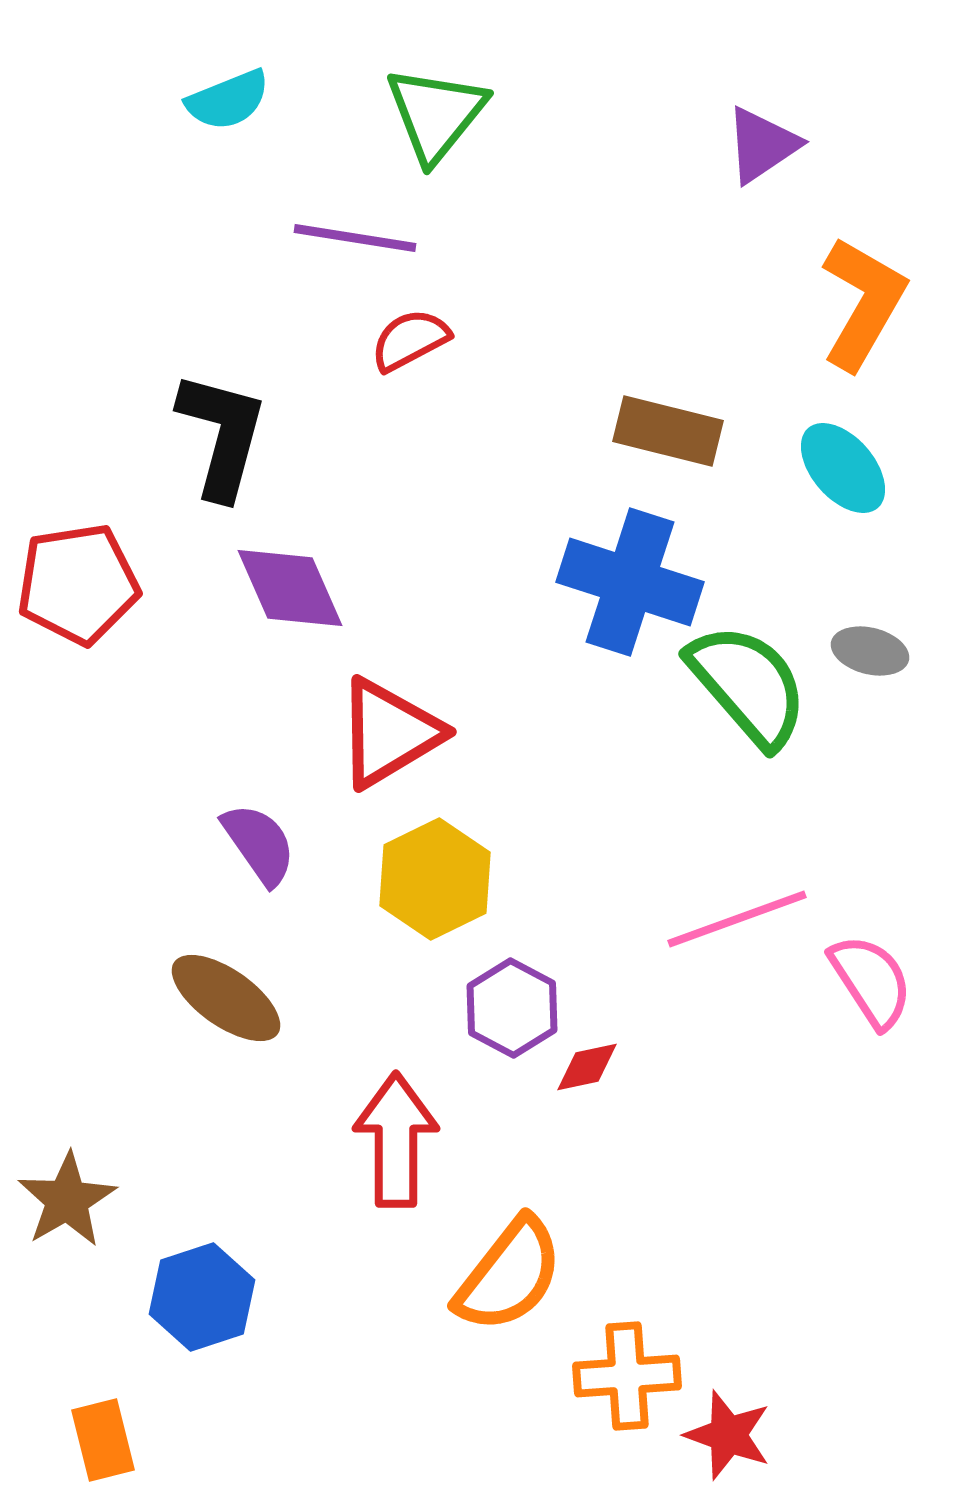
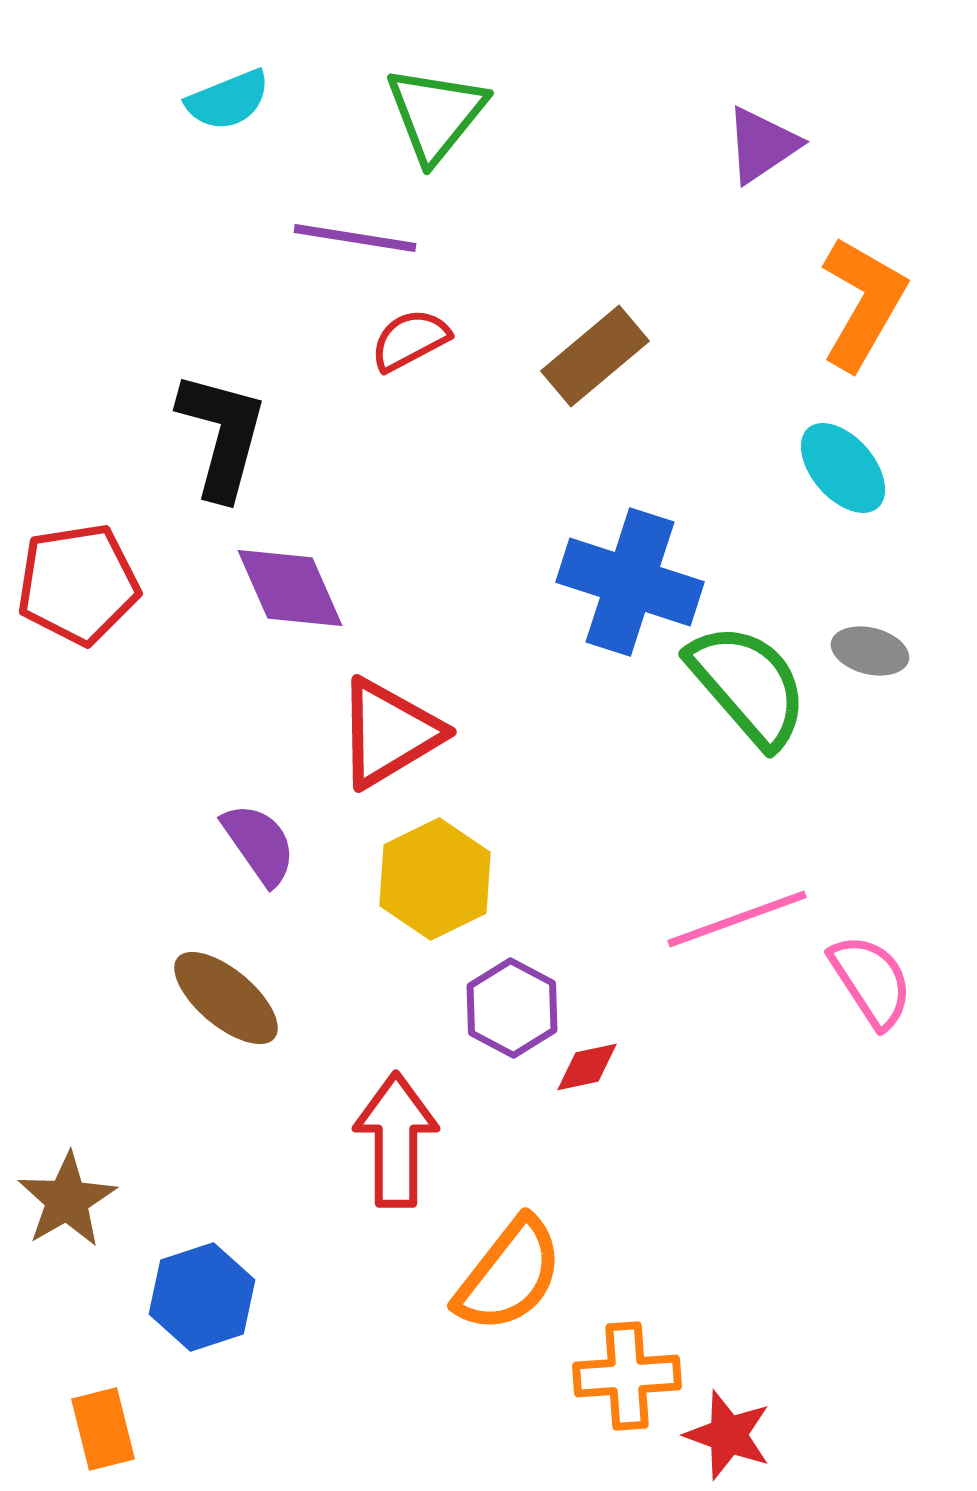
brown rectangle: moved 73 px left, 75 px up; rotated 54 degrees counterclockwise
brown ellipse: rotated 5 degrees clockwise
orange rectangle: moved 11 px up
